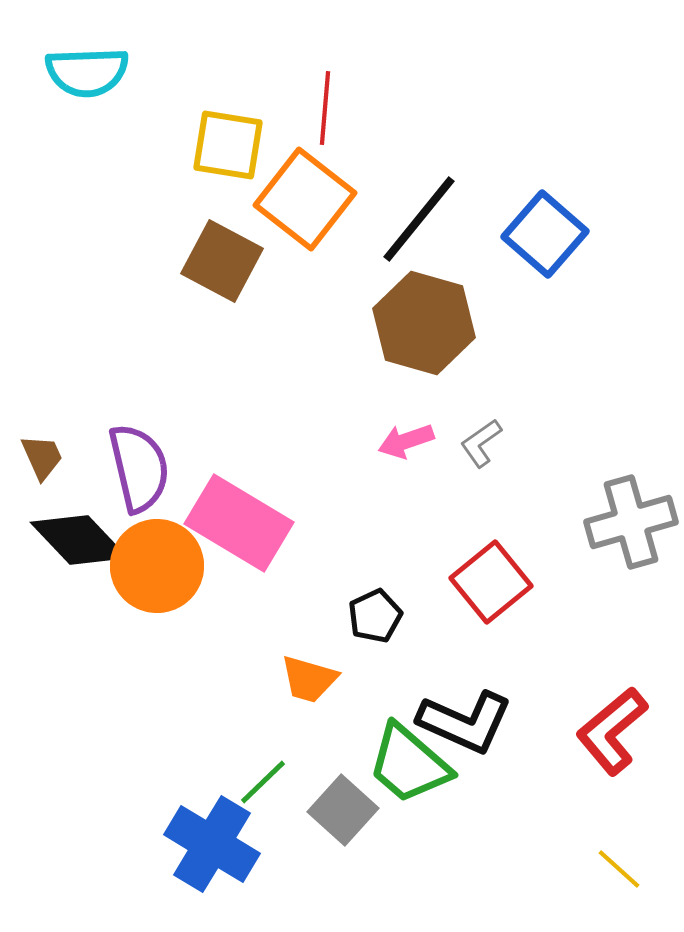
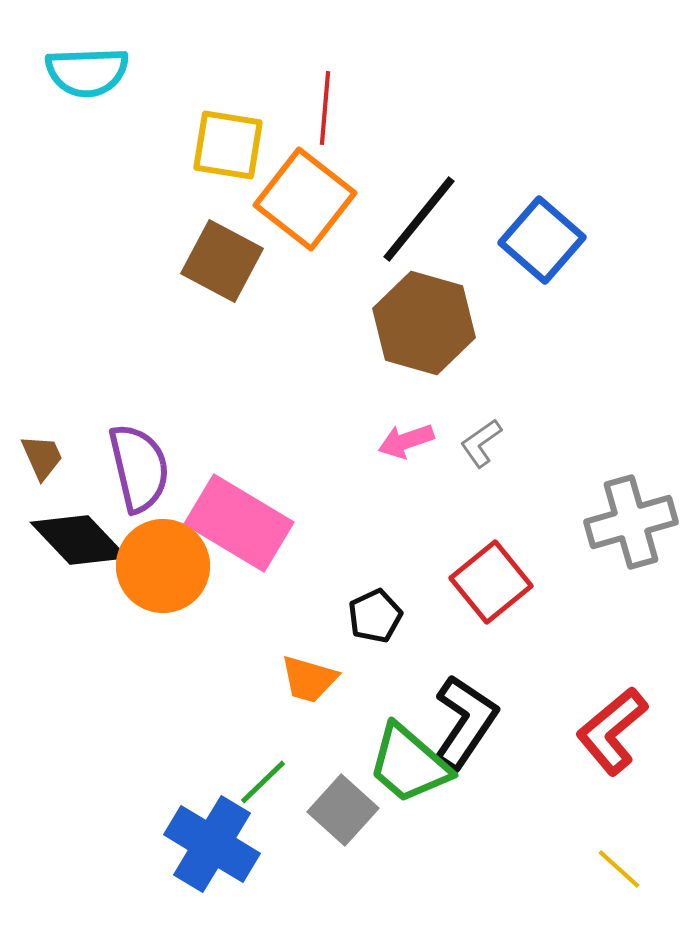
blue square: moved 3 px left, 6 px down
orange circle: moved 6 px right
black L-shape: rotated 80 degrees counterclockwise
